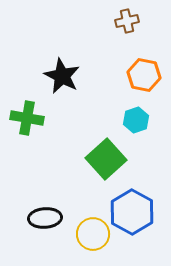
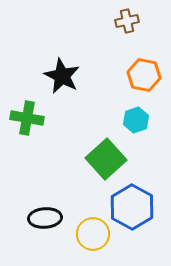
blue hexagon: moved 5 px up
